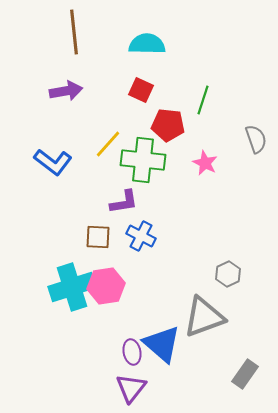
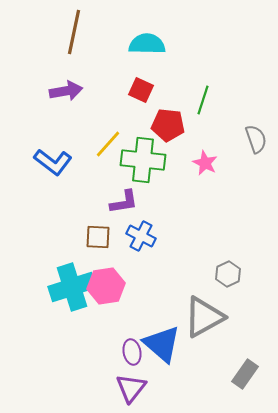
brown line: rotated 18 degrees clockwise
gray triangle: rotated 9 degrees counterclockwise
